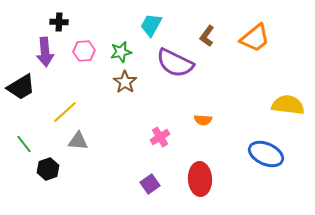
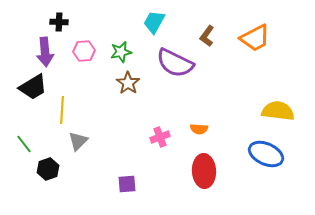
cyan trapezoid: moved 3 px right, 3 px up
orange trapezoid: rotated 12 degrees clockwise
brown star: moved 3 px right, 1 px down
black trapezoid: moved 12 px right
yellow semicircle: moved 10 px left, 6 px down
yellow line: moved 3 px left, 2 px up; rotated 44 degrees counterclockwise
orange semicircle: moved 4 px left, 9 px down
pink cross: rotated 12 degrees clockwise
gray triangle: rotated 50 degrees counterclockwise
red ellipse: moved 4 px right, 8 px up
purple square: moved 23 px left; rotated 30 degrees clockwise
